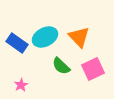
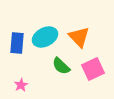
blue rectangle: rotated 60 degrees clockwise
